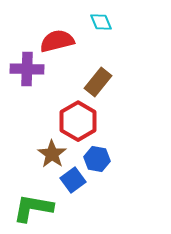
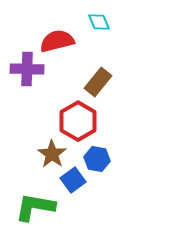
cyan diamond: moved 2 px left
green L-shape: moved 2 px right, 1 px up
